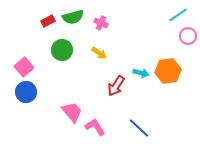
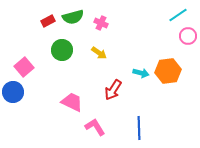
red arrow: moved 3 px left, 4 px down
blue circle: moved 13 px left
pink trapezoid: moved 10 px up; rotated 25 degrees counterclockwise
blue line: rotated 45 degrees clockwise
